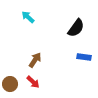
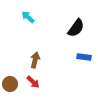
brown arrow: rotated 21 degrees counterclockwise
